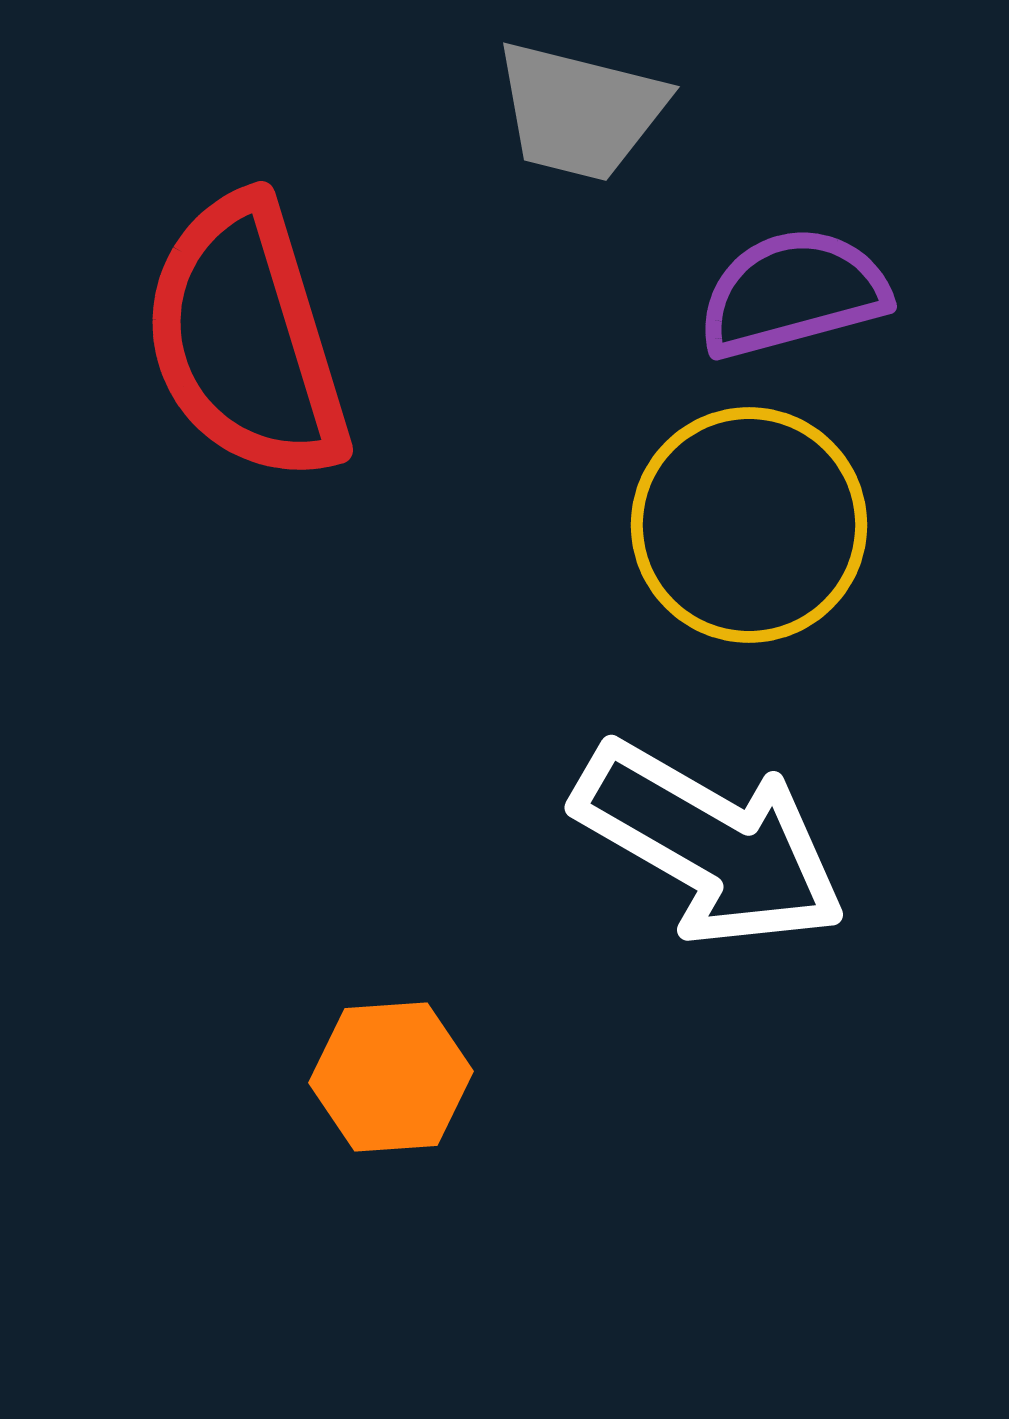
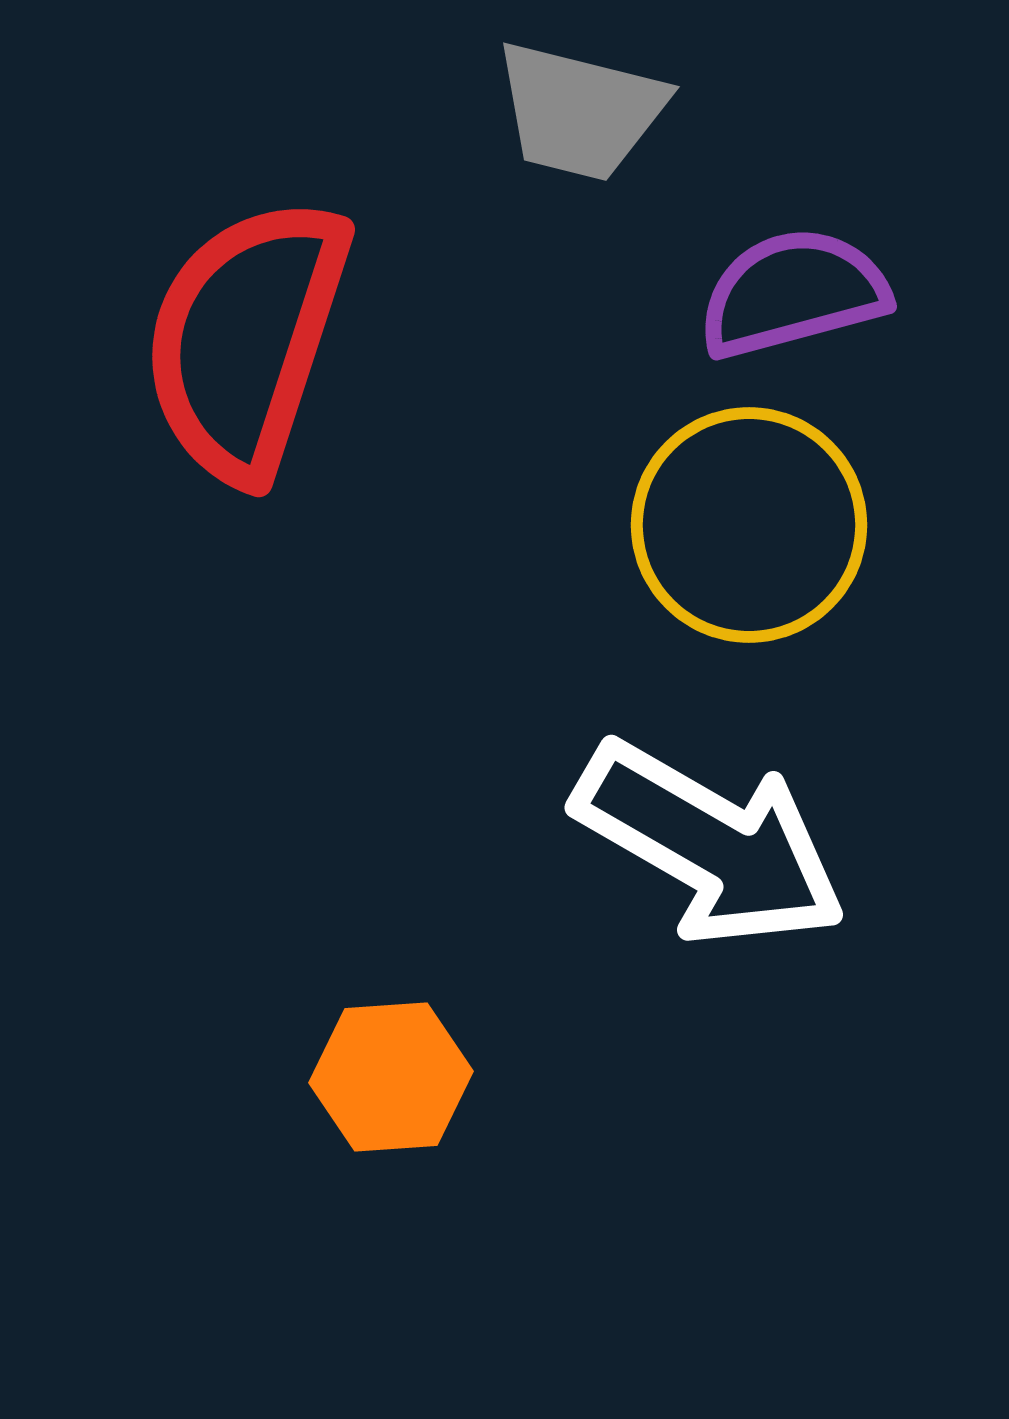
red semicircle: rotated 35 degrees clockwise
